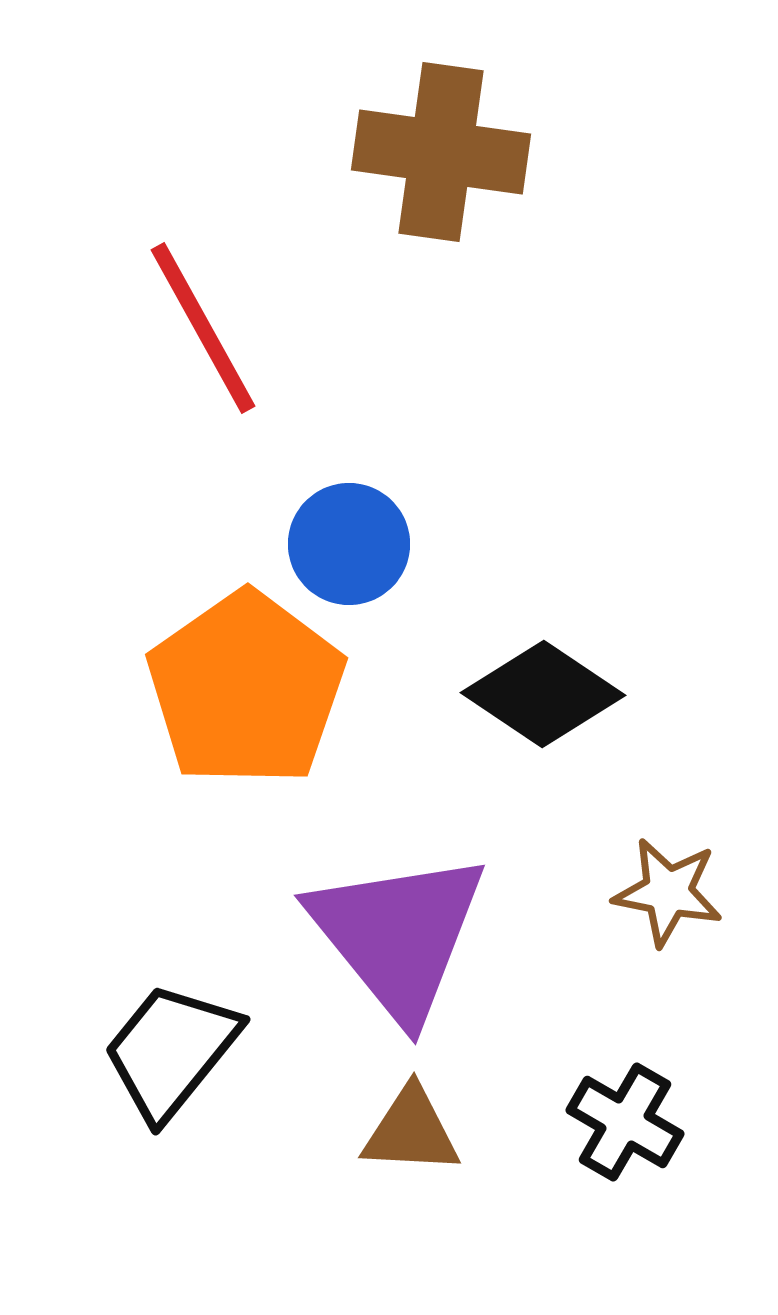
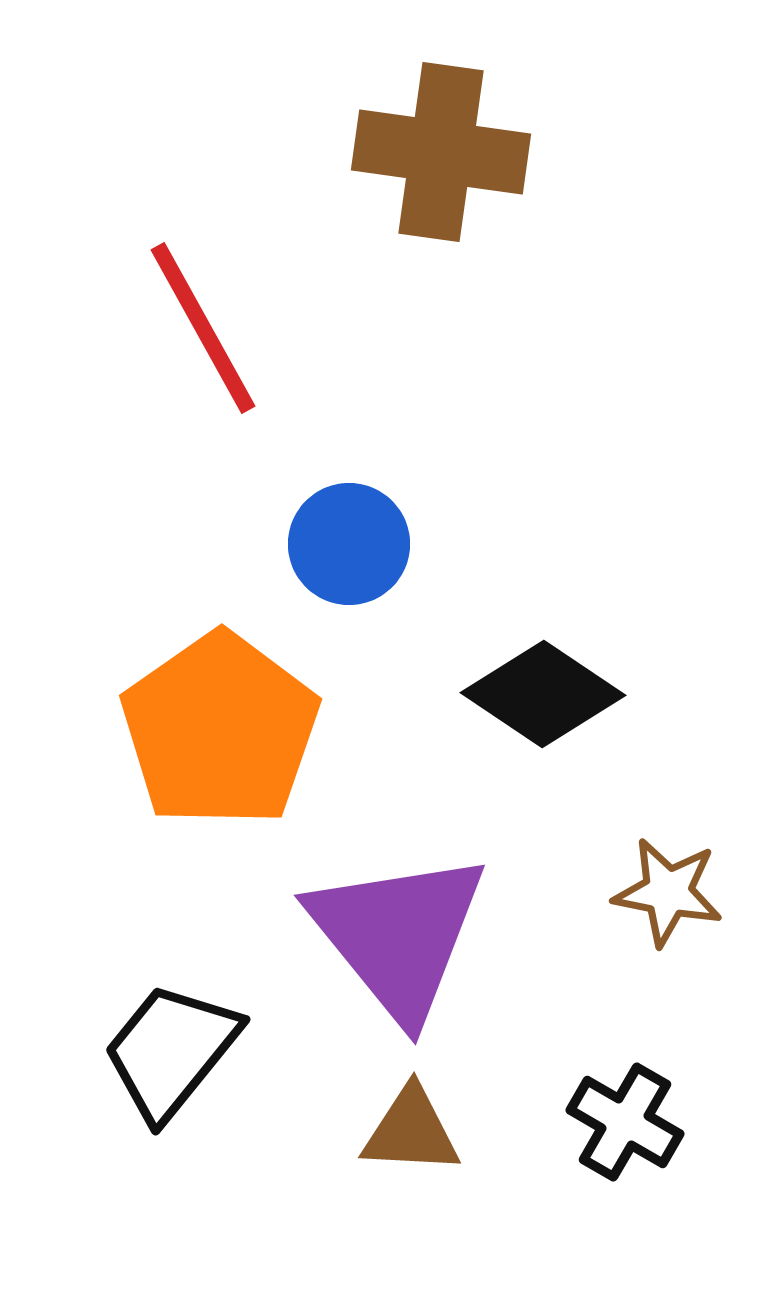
orange pentagon: moved 26 px left, 41 px down
